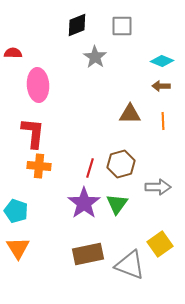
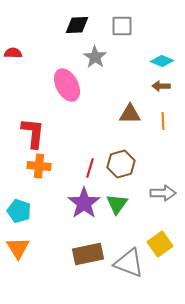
black diamond: rotated 20 degrees clockwise
pink ellipse: moved 29 px right; rotated 24 degrees counterclockwise
gray arrow: moved 5 px right, 6 px down
cyan pentagon: moved 3 px right
gray triangle: moved 1 px left, 2 px up
